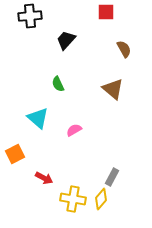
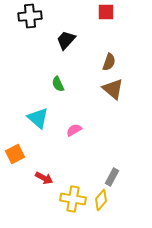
brown semicircle: moved 15 px left, 13 px down; rotated 48 degrees clockwise
yellow diamond: moved 1 px down
